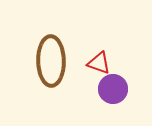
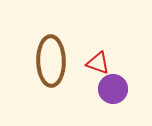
red triangle: moved 1 px left
